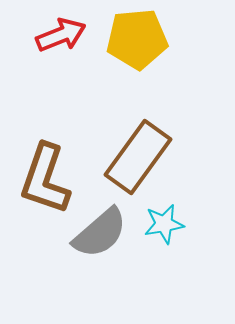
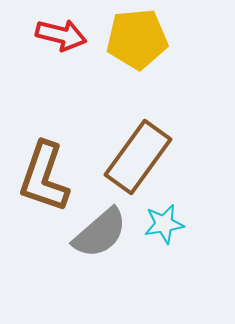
red arrow: rotated 36 degrees clockwise
brown L-shape: moved 1 px left, 2 px up
